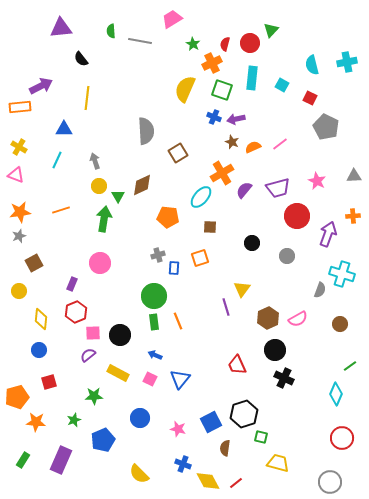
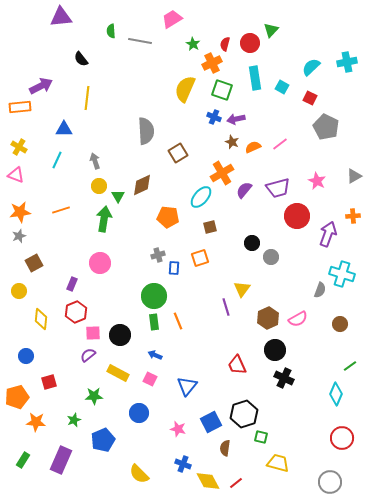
purple triangle at (61, 28): moved 11 px up
cyan semicircle at (312, 65): moved 1 px left, 2 px down; rotated 60 degrees clockwise
cyan rectangle at (252, 78): moved 3 px right; rotated 15 degrees counterclockwise
cyan square at (282, 85): moved 2 px down
gray triangle at (354, 176): rotated 28 degrees counterclockwise
brown square at (210, 227): rotated 16 degrees counterclockwise
gray circle at (287, 256): moved 16 px left, 1 px down
blue circle at (39, 350): moved 13 px left, 6 px down
blue triangle at (180, 379): moved 7 px right, 7 px down
blue circle at (140, 418): moved 1 px left, 5 px up
